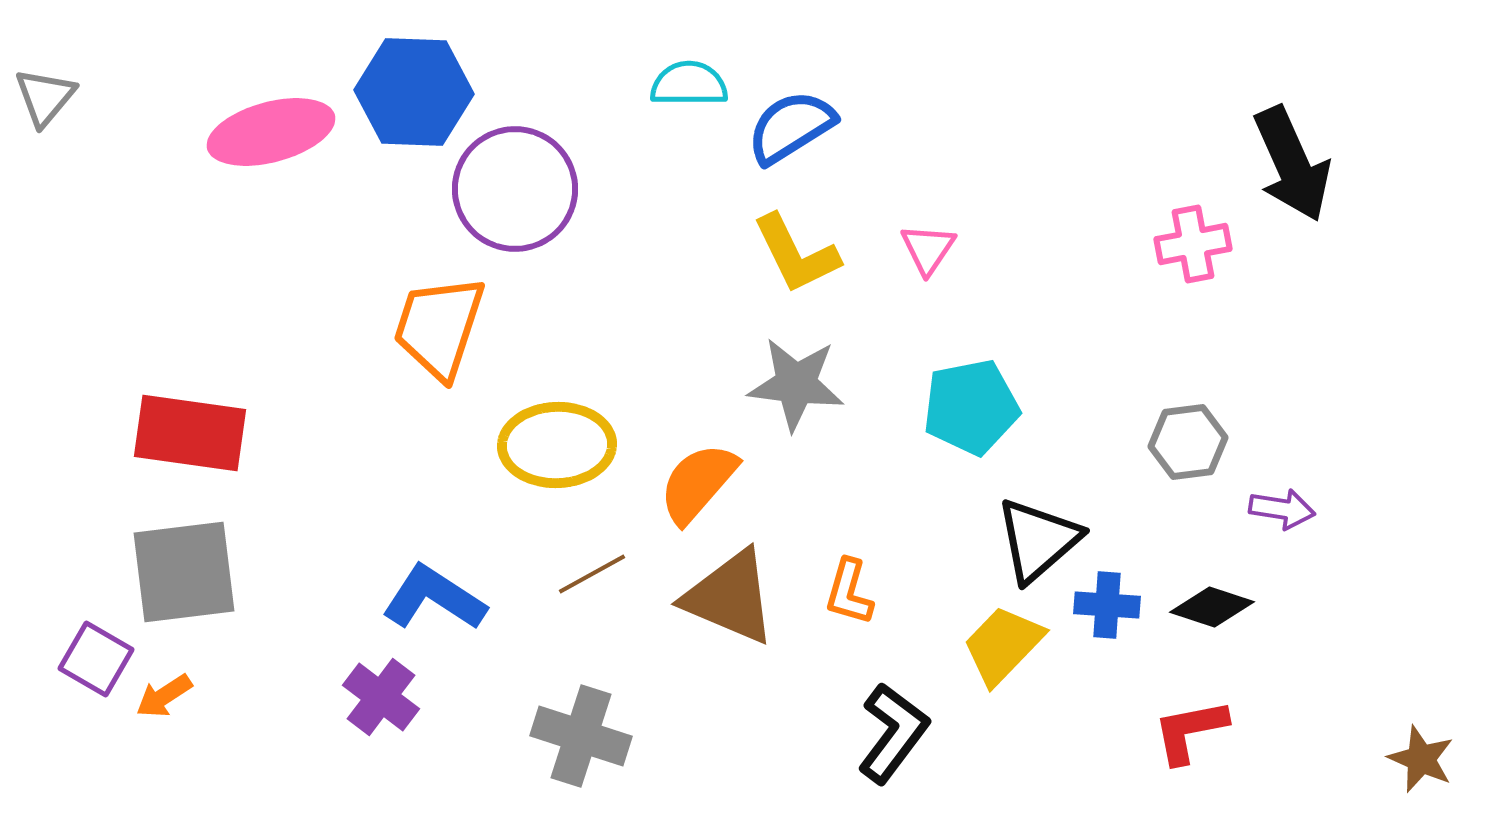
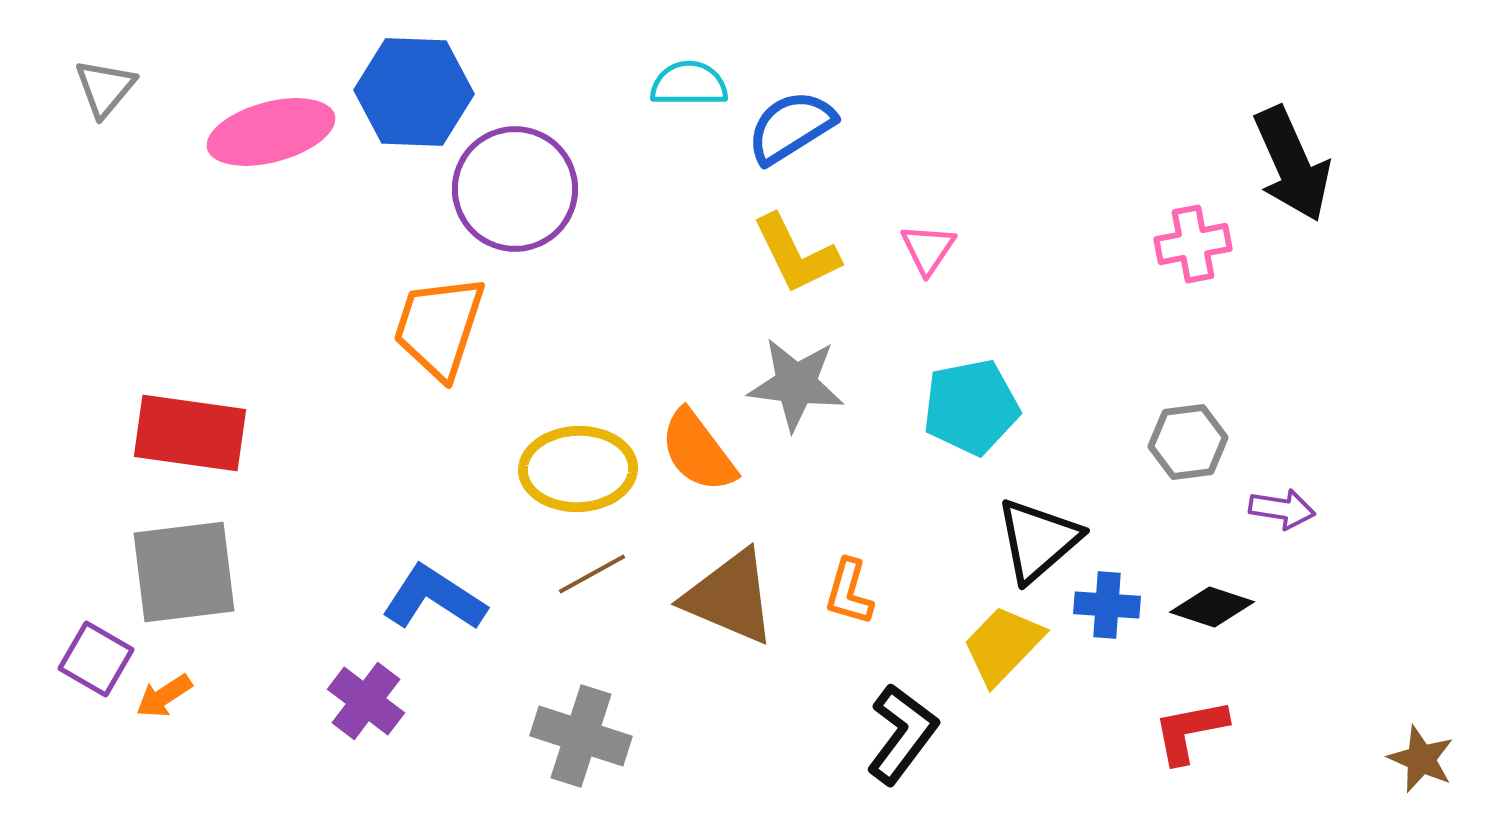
gray triangle: moved 60 px right, 9 px up
yellow ellipse: moved 21 px right, 24 px down
orange semicircle: moved 32 px up; rotated 78 degrees counterclockwise
purple cross: moved 15 px left, 4 px down
black L-shape: moved 9 px right, 1 px down
